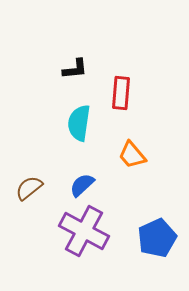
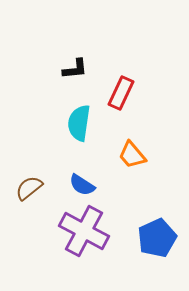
red rectangle: rotated 20 degrees clockwise
blue semicircle: rotated 104 degrees counterclockwise
